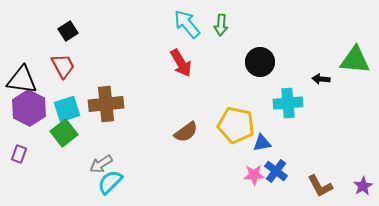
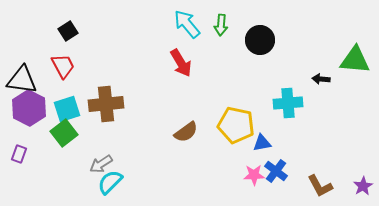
black circle: moved 22 px up
